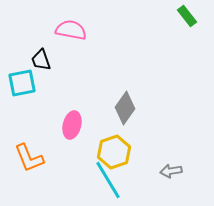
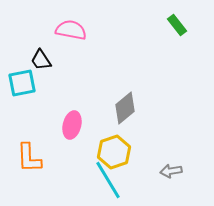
green rectangle: moved 10 px left, 9 px down
black trapezoid: rotated 15 degrees counterclockwise
gray diamond: rotated 16 degrees clockwise
orange L-shape: rotated 20 degrees clockwise
